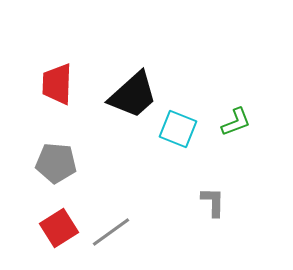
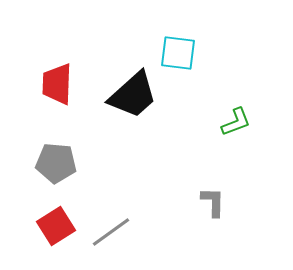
cyan square: moved 76 px up; rotated 15 degrees counterclockwise
red square: moved 3 px left, 2 px up
